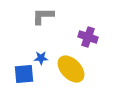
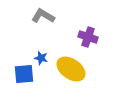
gray L-shape: rotated 30 degrees clockwise
blue star: rotated 16 degrees clockwise
yellow ellipse: rotated 12 degrees counterclockwise
